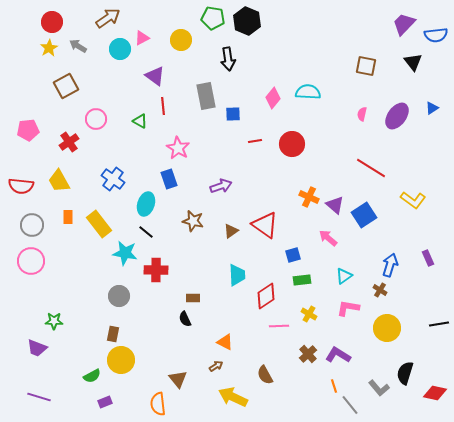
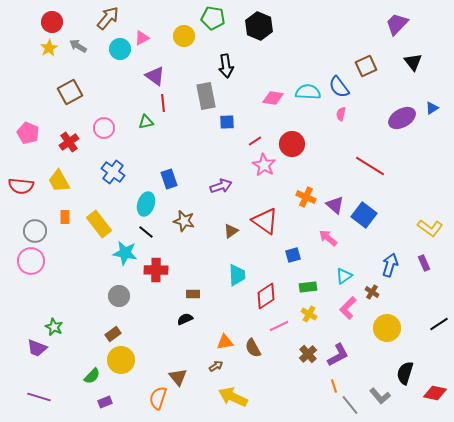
brown arrow at (108, 18): rotated 15 degrees counterclockwise
black hexagon at (247, 21): moved 12 px right, 5 px down
purple trapezoid at (404, 24): moved 7 px left
blue semicircle at (436, 35): moved 97 px left, 52 px down; rotated 60 degrees clockwise
yellow circle at (181, 40): moved 3 px right, 4 px up
black arrow at (228, 59): moved 2 px left, 7 px down
brown square at (366, 66): rotated 35 degrees counterclockwise
brown square at (66, 86): moved 4 px right, 6 px down
pink diamond at (273, 98): rotated 60 degrees clockwise
red line at (163, 106): moved 3 px up
blue square at (233, 114): moved 6 px left, 8 px down
pink semicircle at (362, 114): moved 21 px left
purple ellipse at (397, 116): moved 5 px right, 2 px down; rotated 24 degrees clockwise
pink circle at (96, 119): moved 8 px right, 9 px down
green triangle at (140, 121): moved 6 px right, 1 px down; rotated 42 degrees counterclockwise
pink pentagon at (28, 130): moved 3 px down; rotated 30 degrees clockwise
red line at (255, 141): rotated 24 degrees counterclockwise
pink star at (178, 148): moved 86 px right, 17 px down
red line at (371, 168): moved 1 px left, 2 px up
blue cross at (113, 179): moved 7 px up
orange cross at (309, 197): moved 3 px left
yellow L-shape at (413, 200): moved 17 px right, 28 px down
blue square at (364, 215): rotated 20 degrees counterclockwise
orange rectangle at (68, 217): moved 3 px left
brown star at (193, 221): moved 9 px left
gray circle at (32, 225): moved 3 px right, 6 px down
red triangle at (265, 225): moved 4 px up
purple rectangle at (428, 258): moved 4 px left, 5 px down
green rectangle at (302, 280): moved 6 px right, 7 px down
brown cross at (380, 290): moved 8 px left, 2 px down
brown rectangle at (193, 298): moved 4 px up
pink L-shape at (348, 308): rotated 55 degrees counterclockwise
black semicircle at (185, 319): rotated 91 degrees clockwise
green star at (54, 321): moved 6 px down; rotated 24 degrees clockwise
black line at (439, 324): rotated 24 degrees counterclockwise
pink line at (279, 326): rotated 24 degrees counterclockwise
brown rectangle at (113, 334): rotated 42 degrees clockwise
orange triangle at (225, 342): rotated 36 degrees counterclockwise
purple L-shape at (338, 355): rotated 120 degrees clockwise
brown semicircle at (265, 375): moved 12 px left, 27 px up
green semicircle at (92, 376): rotated 18 degrees counterclockwise
brown triangle at (178, 379): moved 2 px up
gray L-shape at (379, 388): moved 1 px right, 8 px down
orange semicircle at (158, 404): moved 6 px up; rotated 25 degrees clockwise
